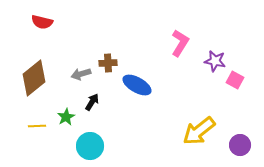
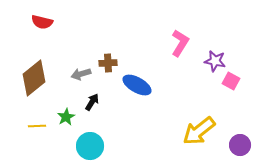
pink square: moved 4 px left, 1 px down
